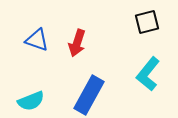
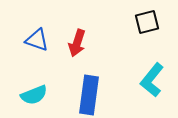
cyan L-shape: moved 4 px right, 6 px down
blue rectangle: rotated 21 degrees counterclockwise
cyan semicircle: moved 3 px right, 6 px up
